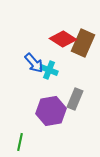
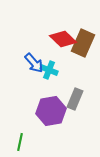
red diamond: rotated 12 degrees clockwise
